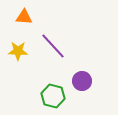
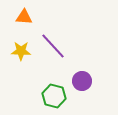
yellow star: moved 3 px right
green hexagon: moved 1 px right
